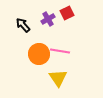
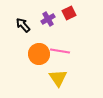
red square: moved 2 px right
